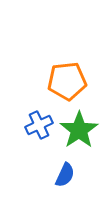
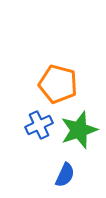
orange pentagon: moved 9 px left, 3 px down; rotated 21 degrees clockwise
green star: rotated 15 degrees clockwise
